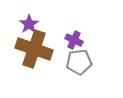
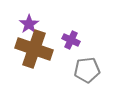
purple cross: moved 3 px left
gray pentagon: moved 8 px right, 8 px down
